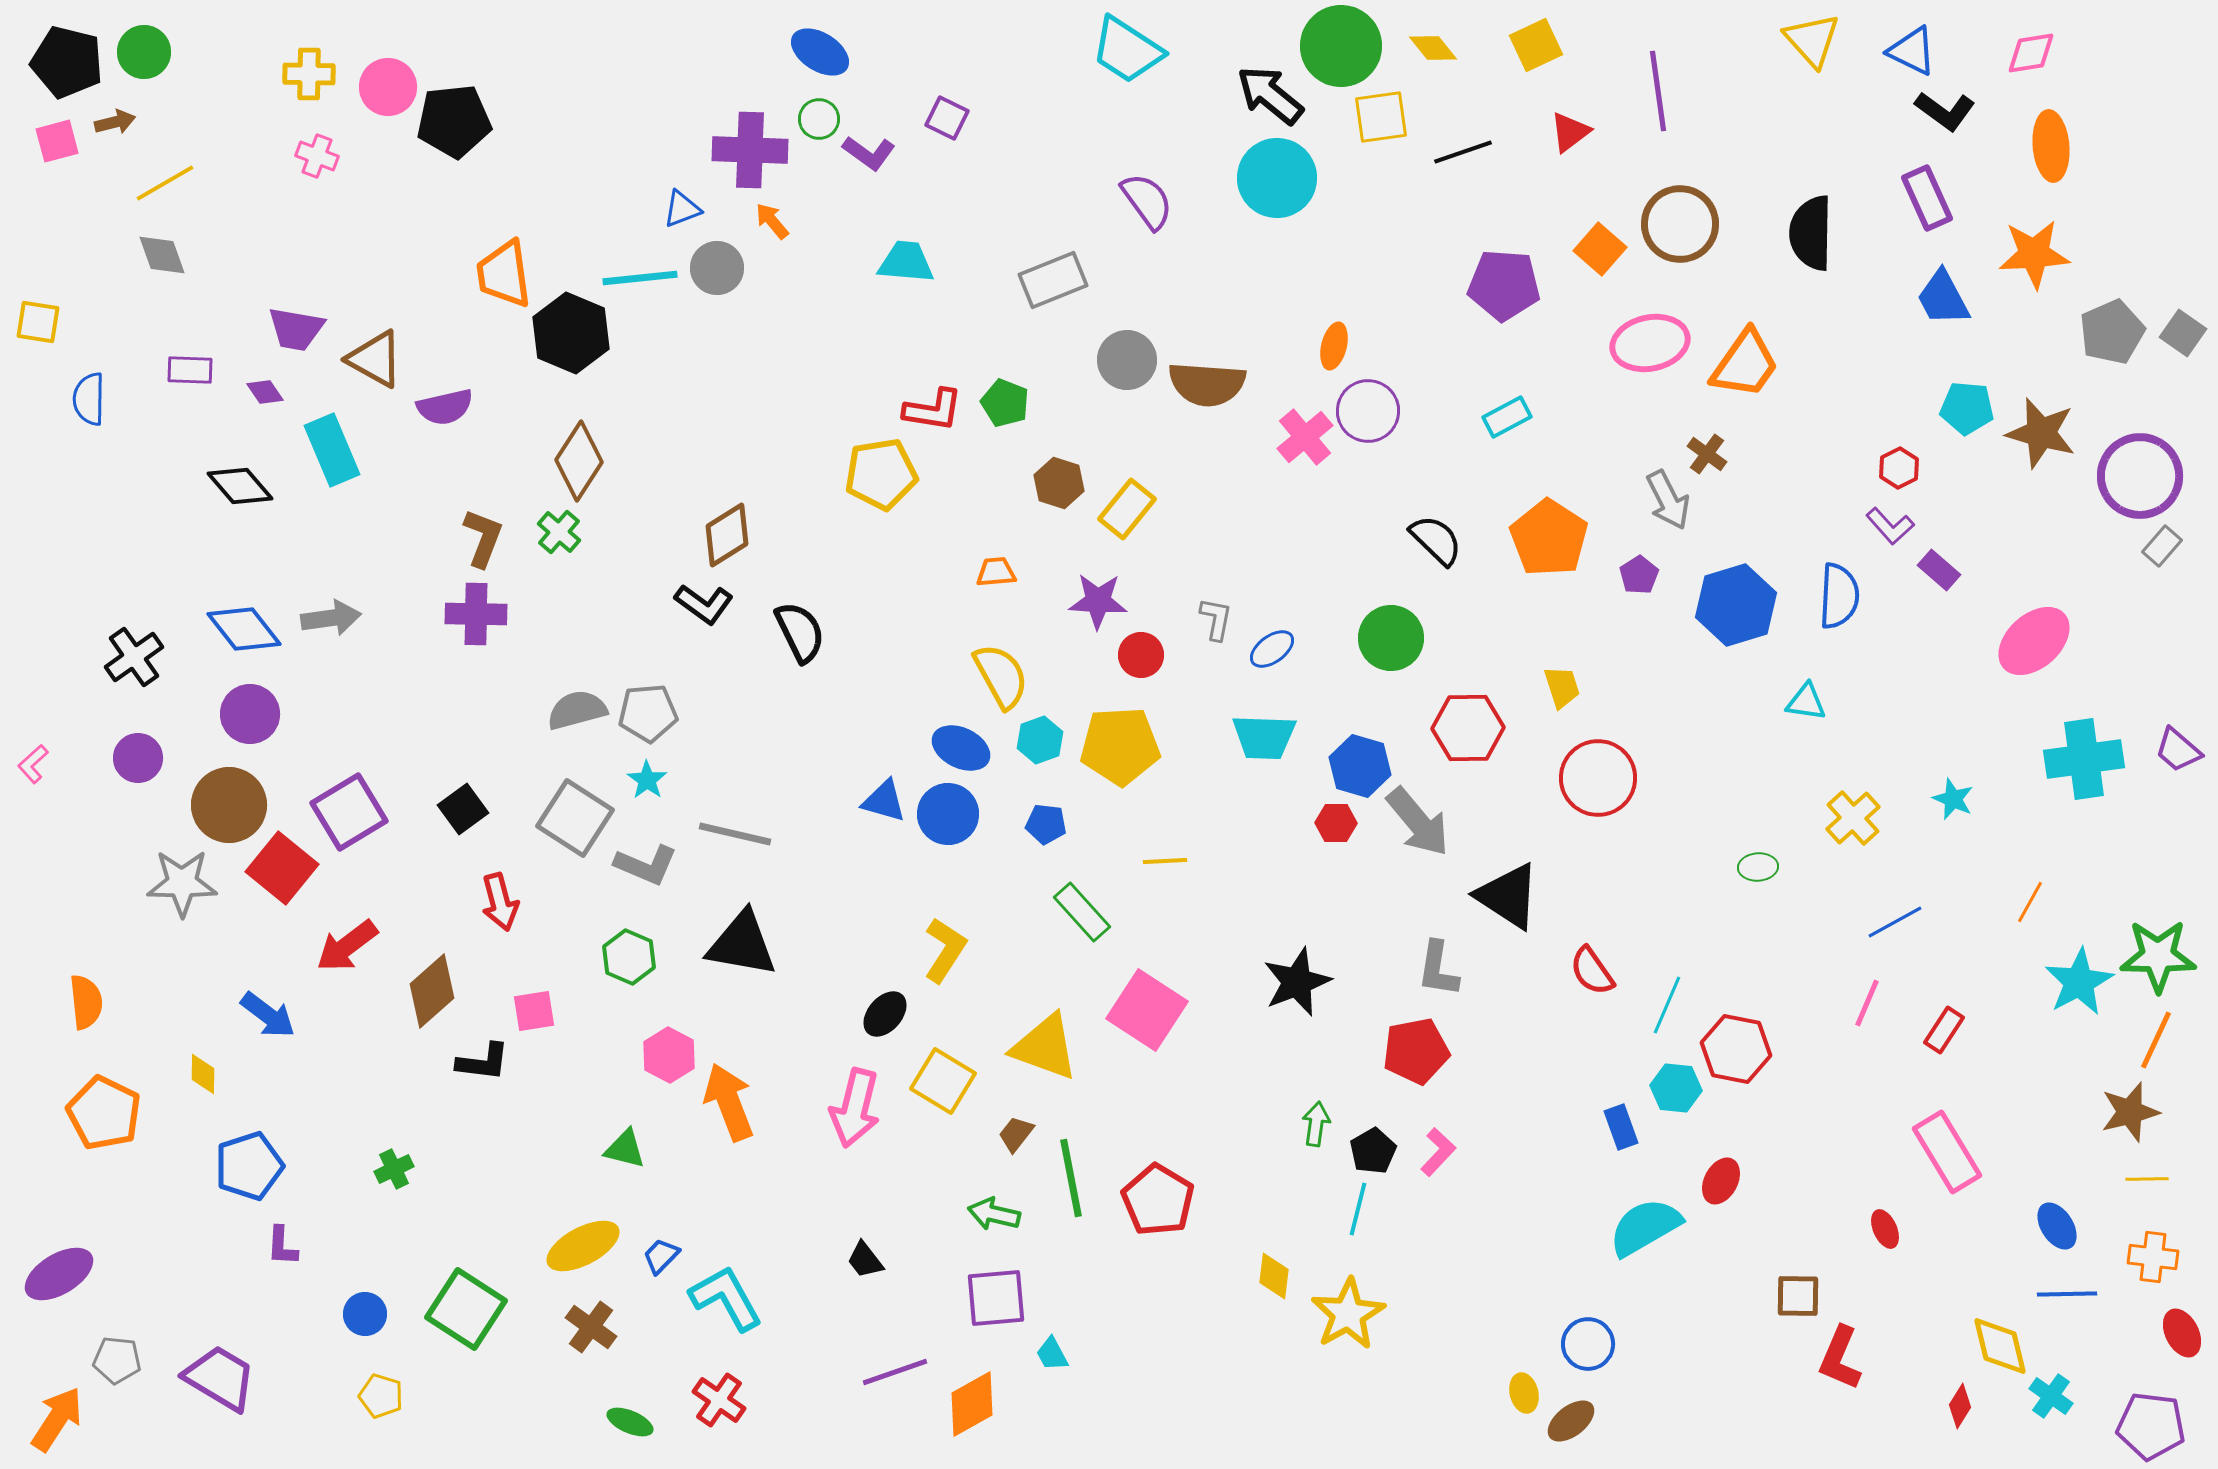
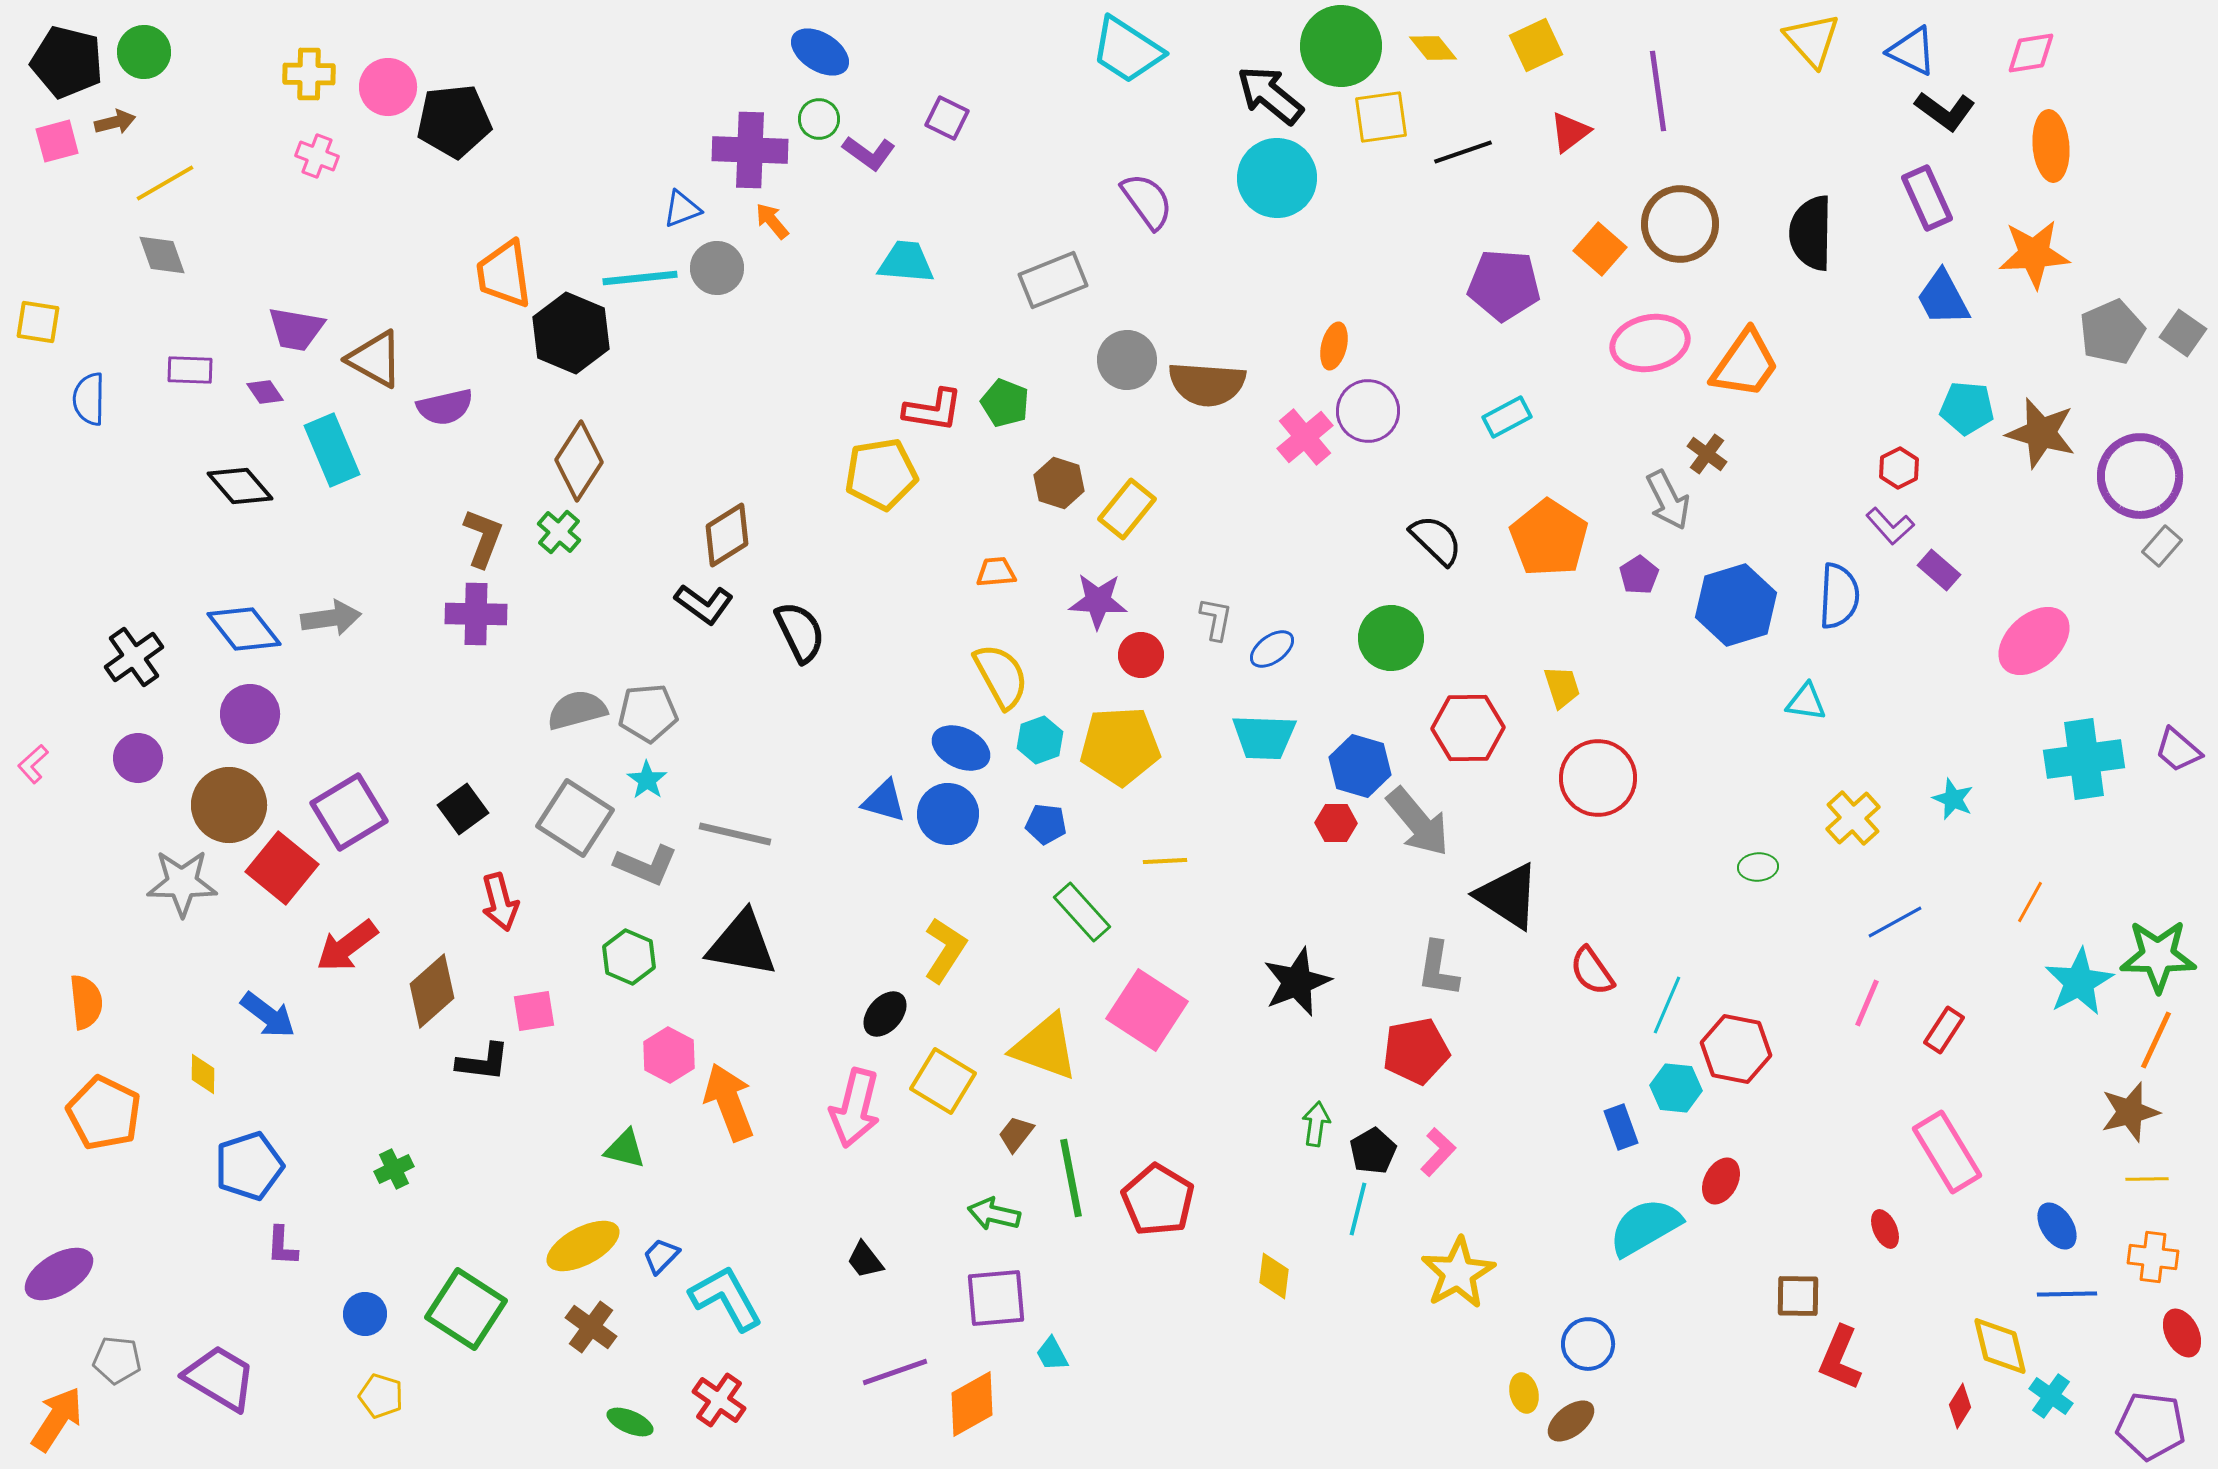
yellow star at (1348, 1314): moved 110 px right, 41 px up
